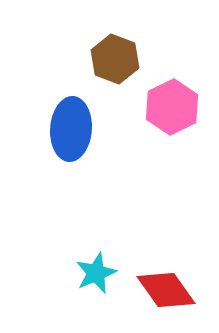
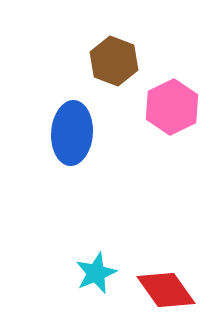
brown hexagon: moved 1 px left, 2 px down
blue ellipse: moved 1 px right, 4 px down
